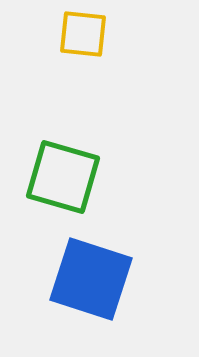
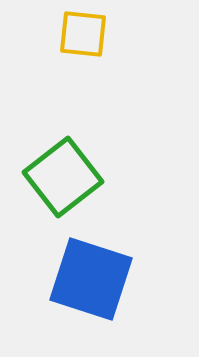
green square: rotated 36 degrees clockwise
